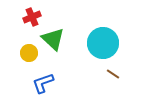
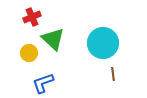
brown line: rotated 48 degrees clockwise
